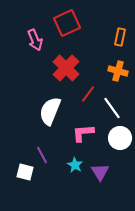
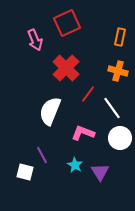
pink L-shape: rotated 25 degrees clockwise
